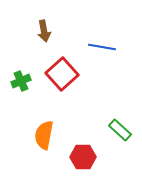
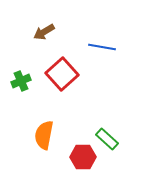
brown arrow: moved 1 px down; rotated 70 degrees clockwise
green rectangle: moved 13 px left, 9 px down
